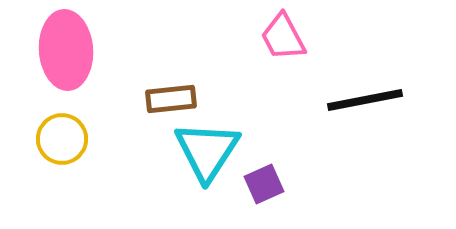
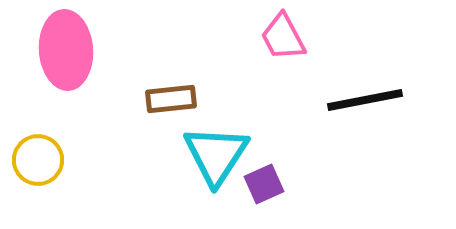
yellow circle: moved 24 px left, 21 px down
cyan triangle: moved 9 px right, 4 px down
